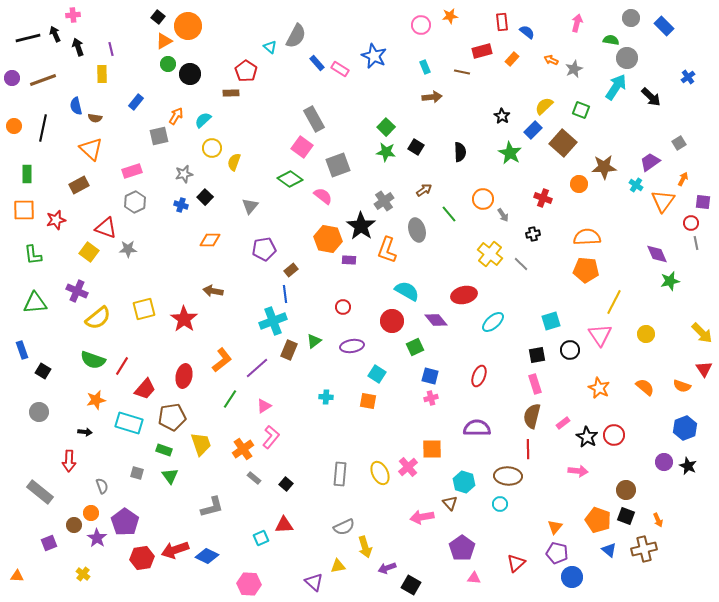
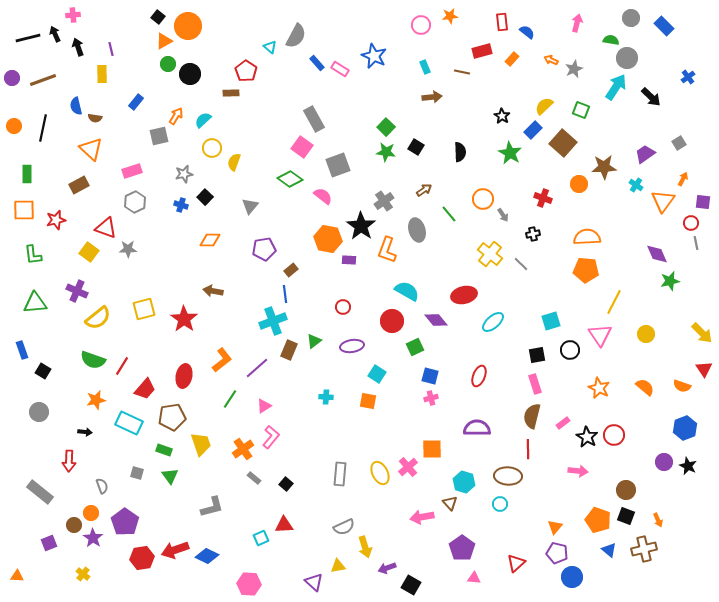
purple trapezoid at (650, 162): moved 5 px left, 8 px up
cyan rectangle at (129, 423): rotated 8 degrees clockwise
purple star at (97, 538): moved 4 px left
